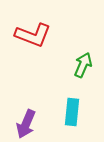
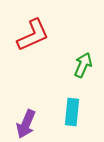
red L-shape: rotated 45 degrees counterclockwise
